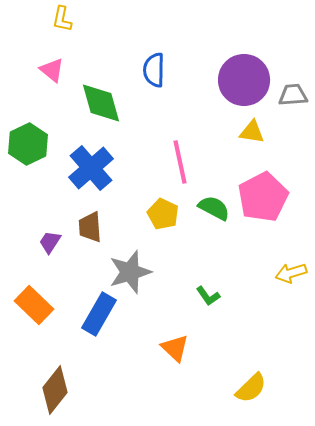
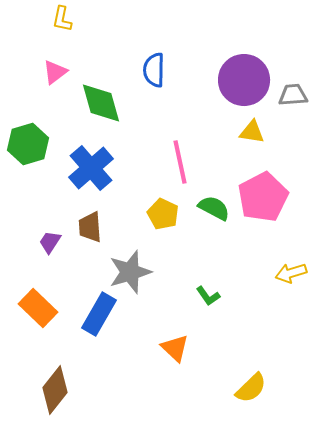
pink triangle: moved 3 px right, 2 px down; rotated 44 degrees clockwise
green hexagon: rotated 9 degrees clockwise
orange rectangle: moved 4 px right, 3 px down
